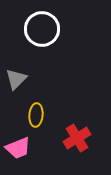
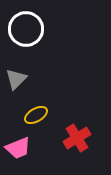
white circle: moved 16 px left
yellow ellipse: rotated 55 degrees clockwise
